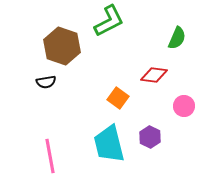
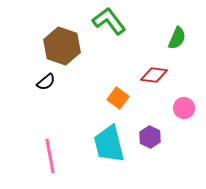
green L-shape: rotated 100 degrees counterclockwise
black semicircle: rotated 30 degrees counterclockwise
pink circle: moved 2 px down
